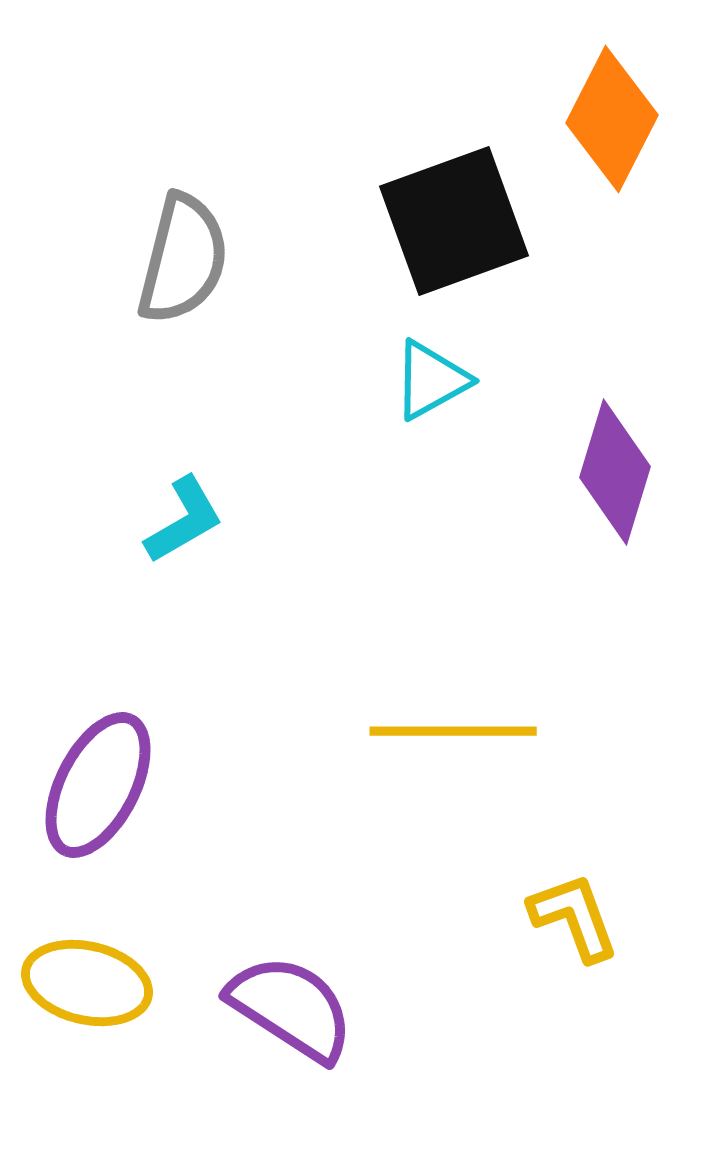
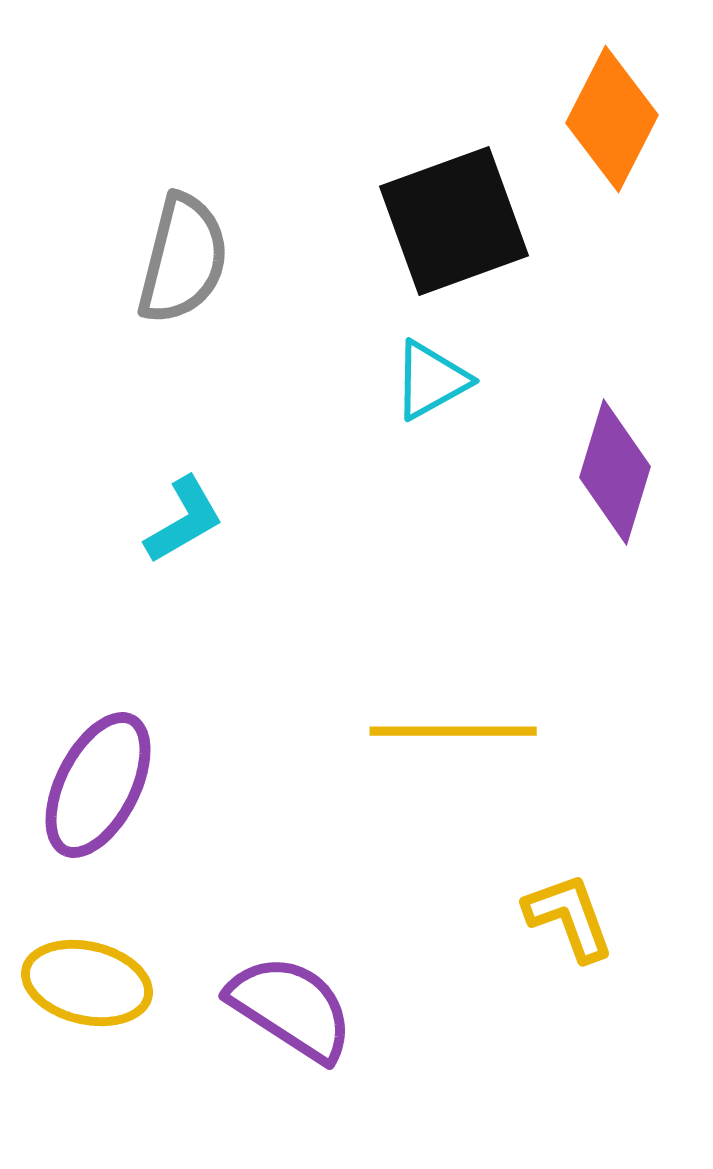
yellow L-shape: moved 5 px left
